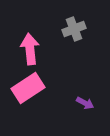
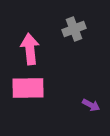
pink rectangle: rotated 32 degrees clockwise
purple arrow: moved 6 px right, 2 px down
